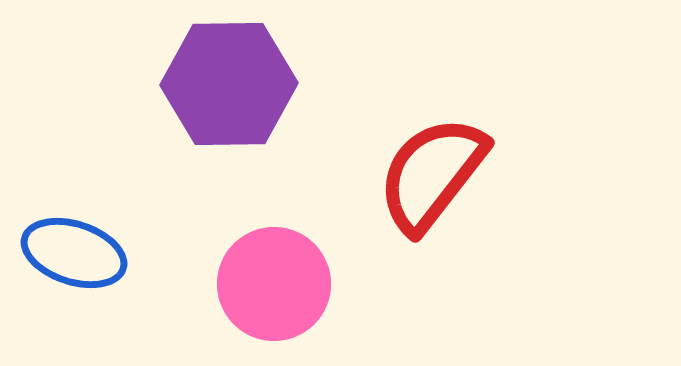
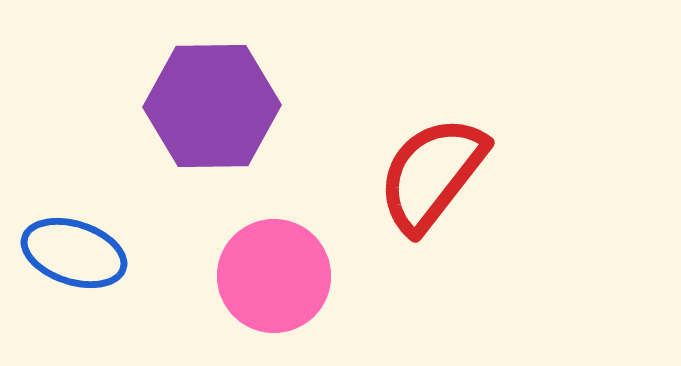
purple hexagon: moved 17 px left, 22 px down
pink circle: moved 8 px up
